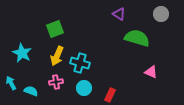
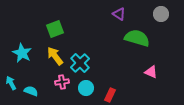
yellow arrow: moved 2 px left; rotated 120 degrees clockwise
cyan cross: rotated 30 degrees clockwise
pink cross: moved 6 px right
cyan circle: moved 2 px right
